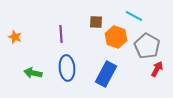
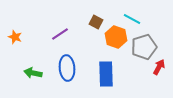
cyan line: moved 2 px left, 3 px down
brown square: rotated 24 degrees clockwise
purple line: moved 1 px left; rotated 60 degrees clockwise
gray pentagon: moved 3 px left, 1 px down; rotated 25 degrees clockwise
red arrow: moved 2 px right, 2 px up
blue rectangle: rotated 30 degrees counterclockwise
